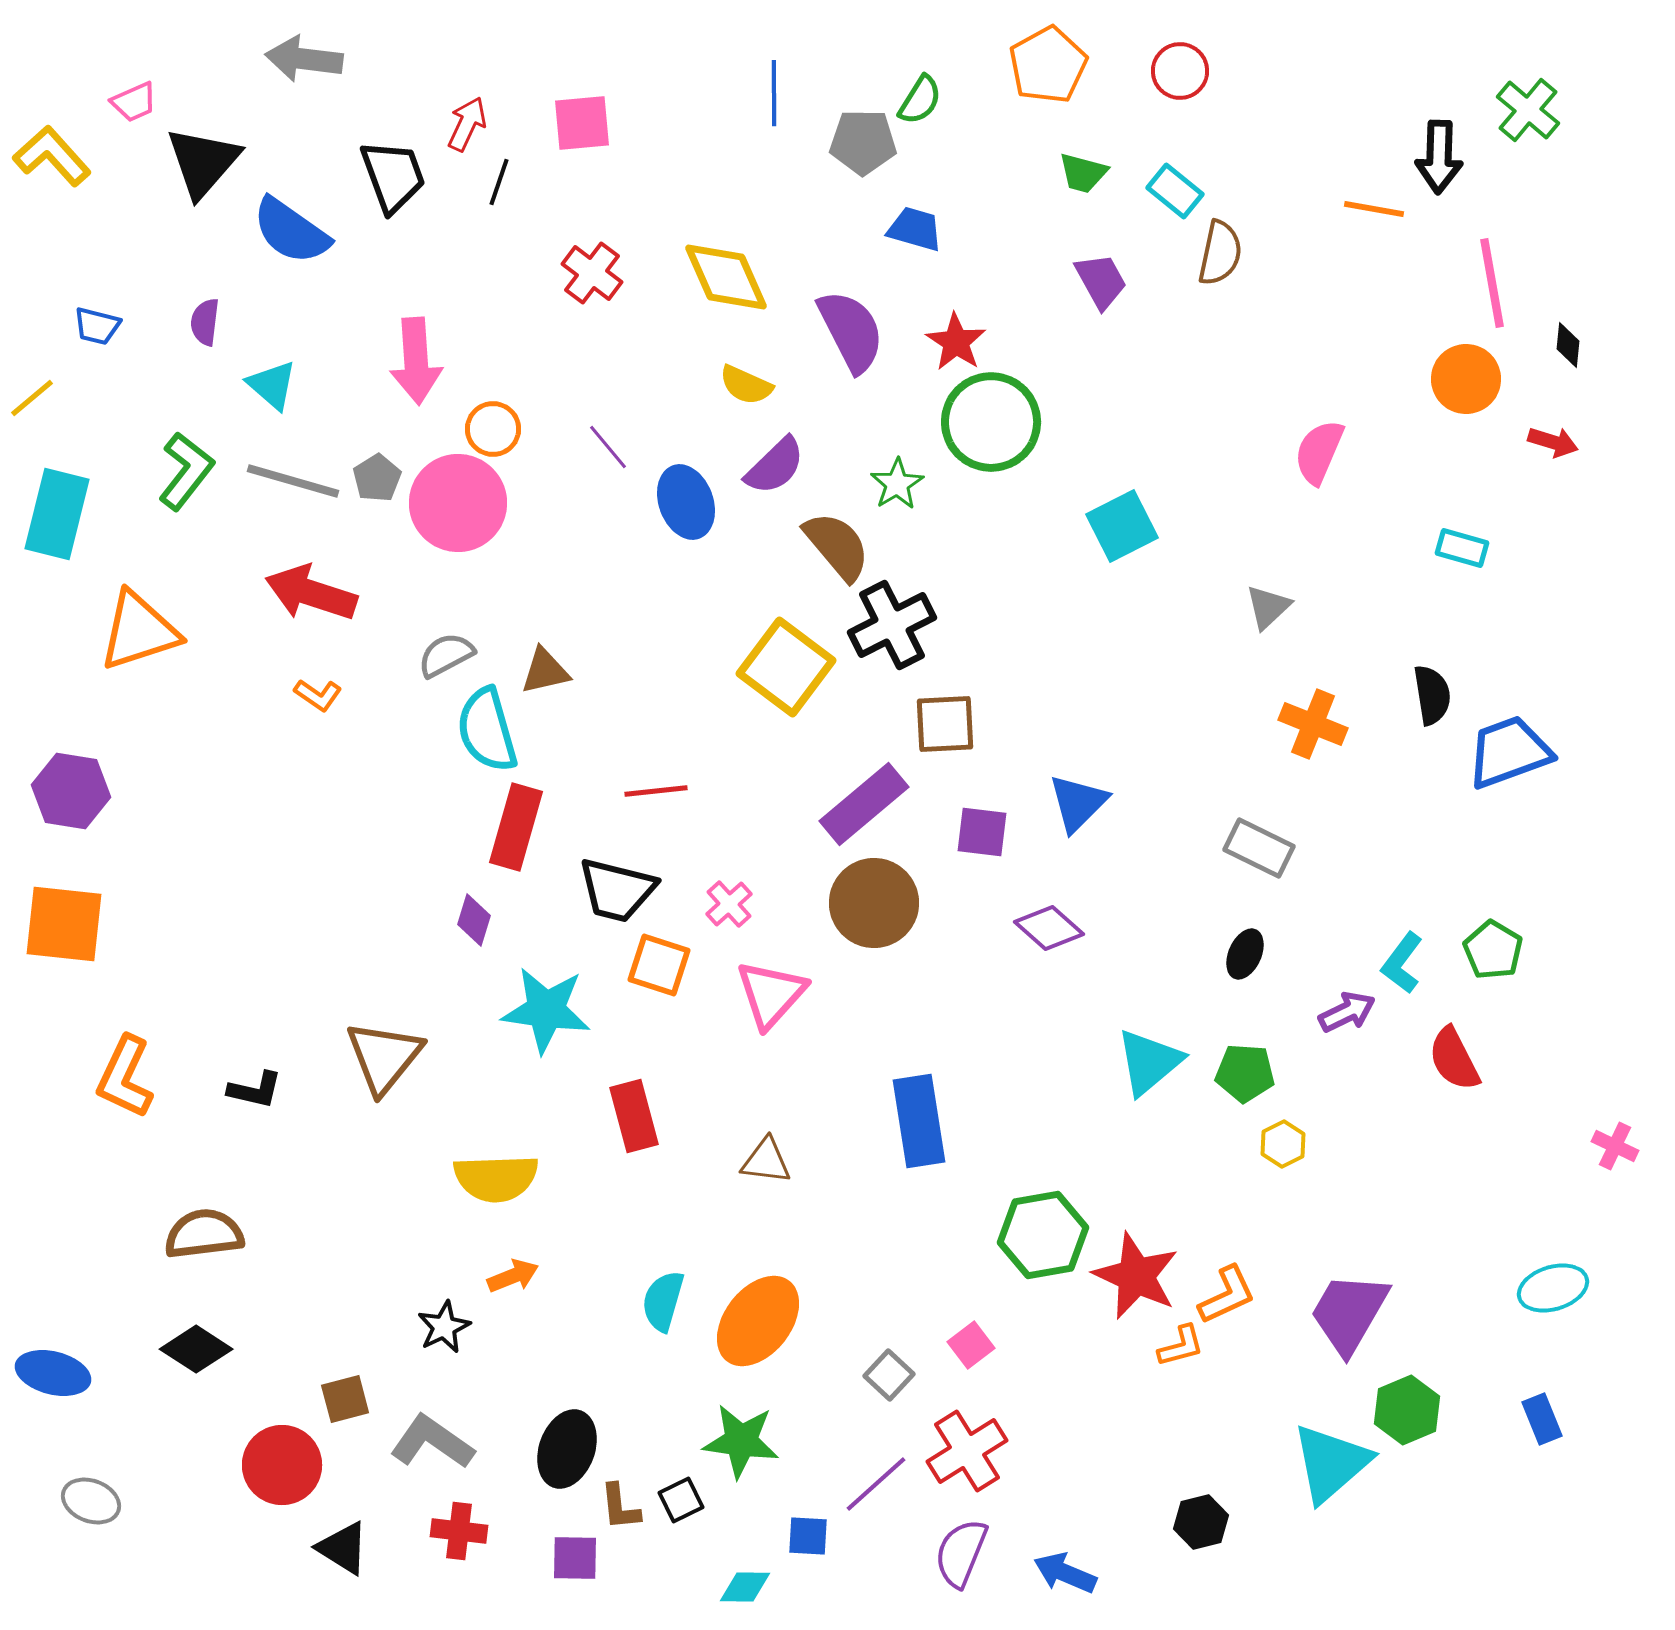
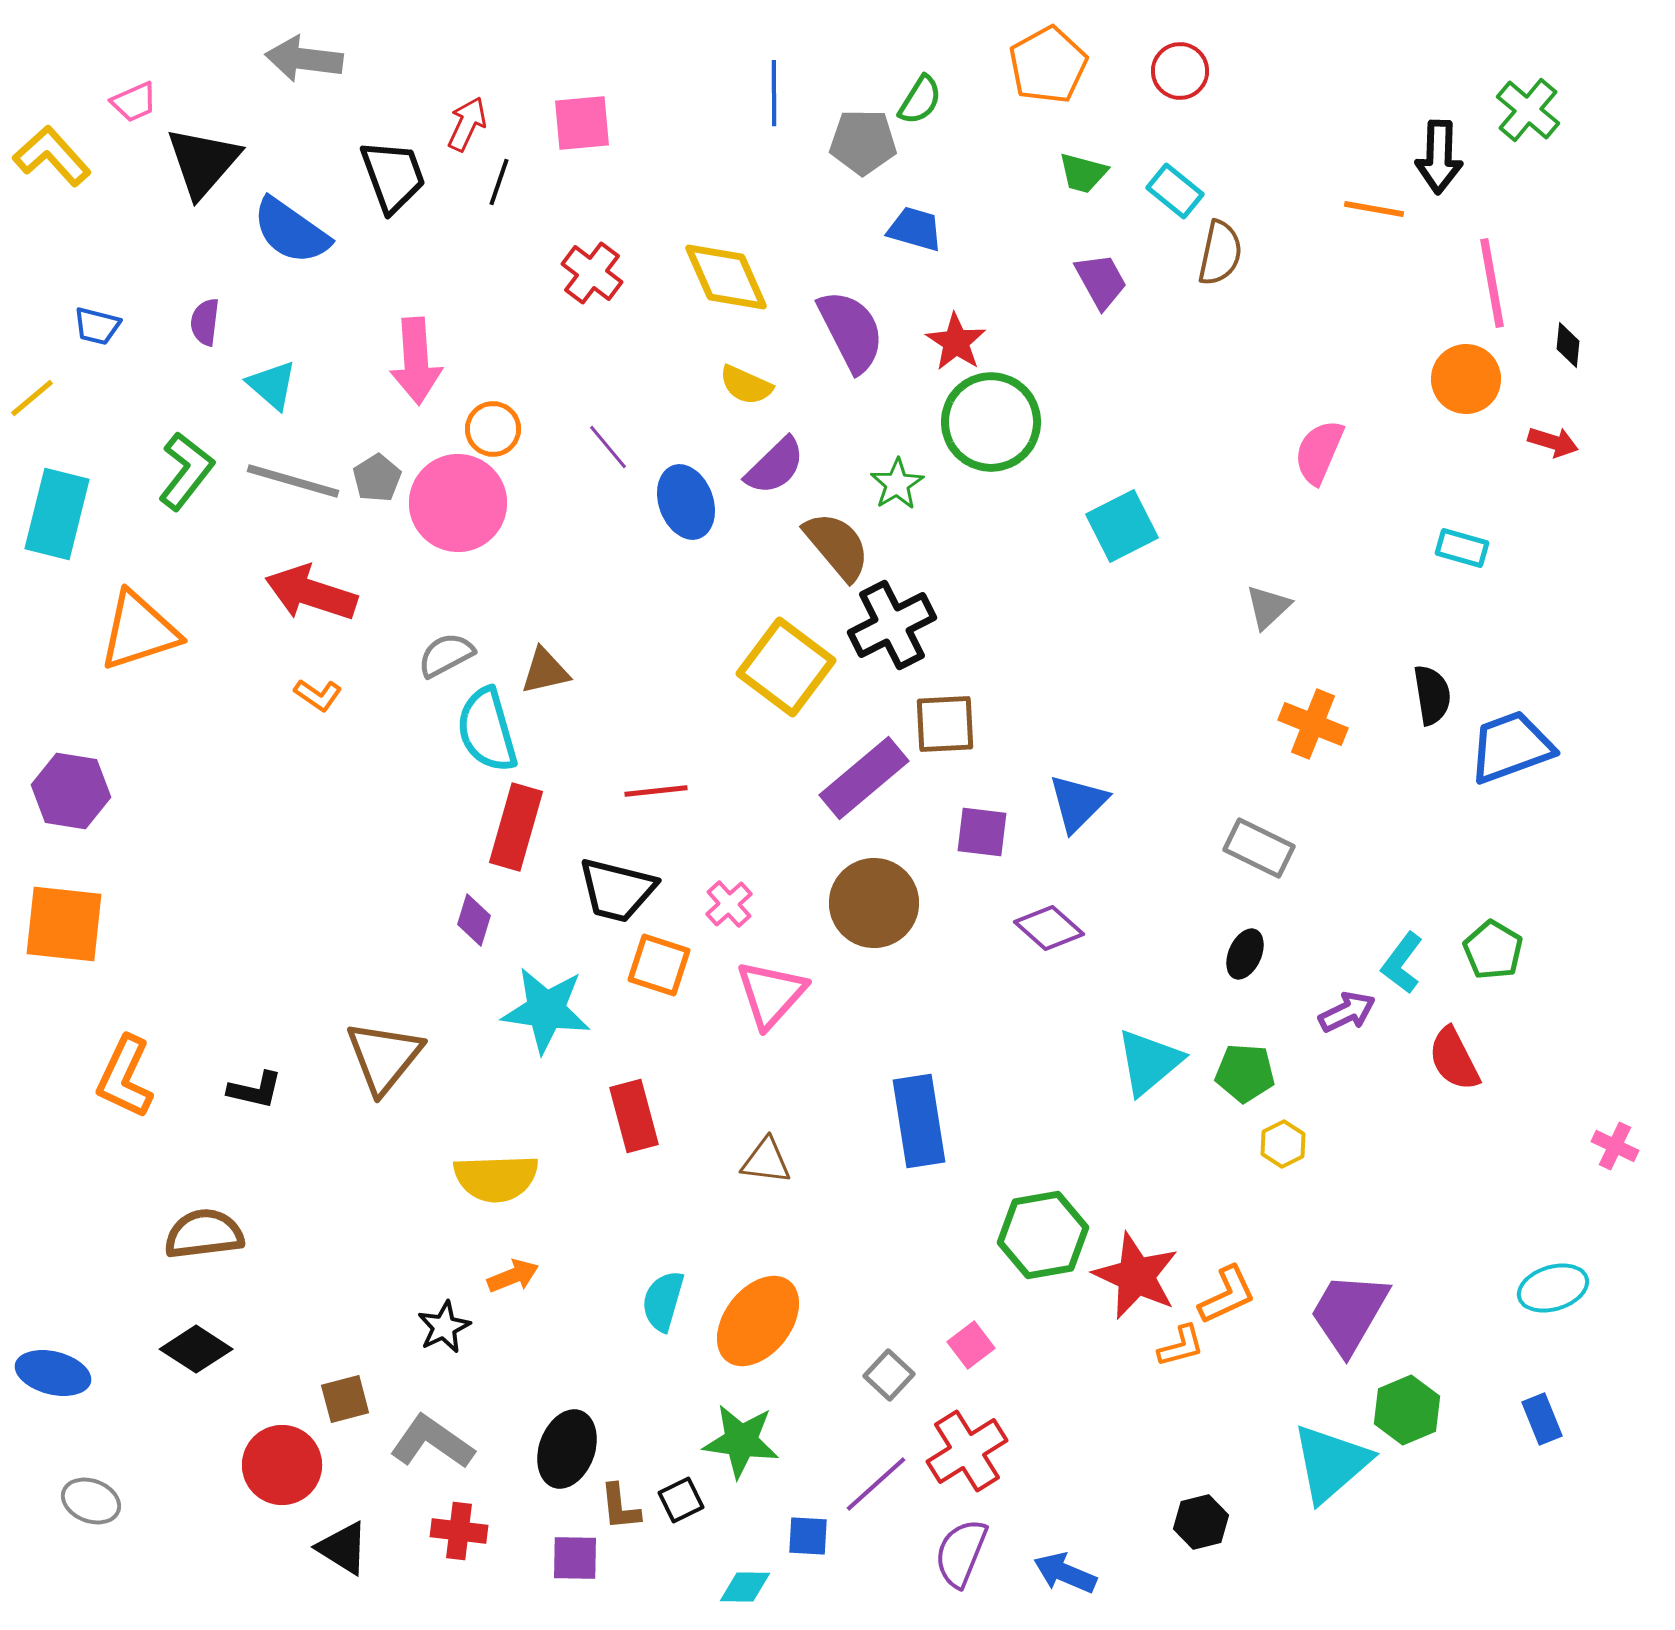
blue trapezoid at (1509, 752): moved 2 px right, 5 px up
purple rectangle at (864, 804): moved 26 px up
